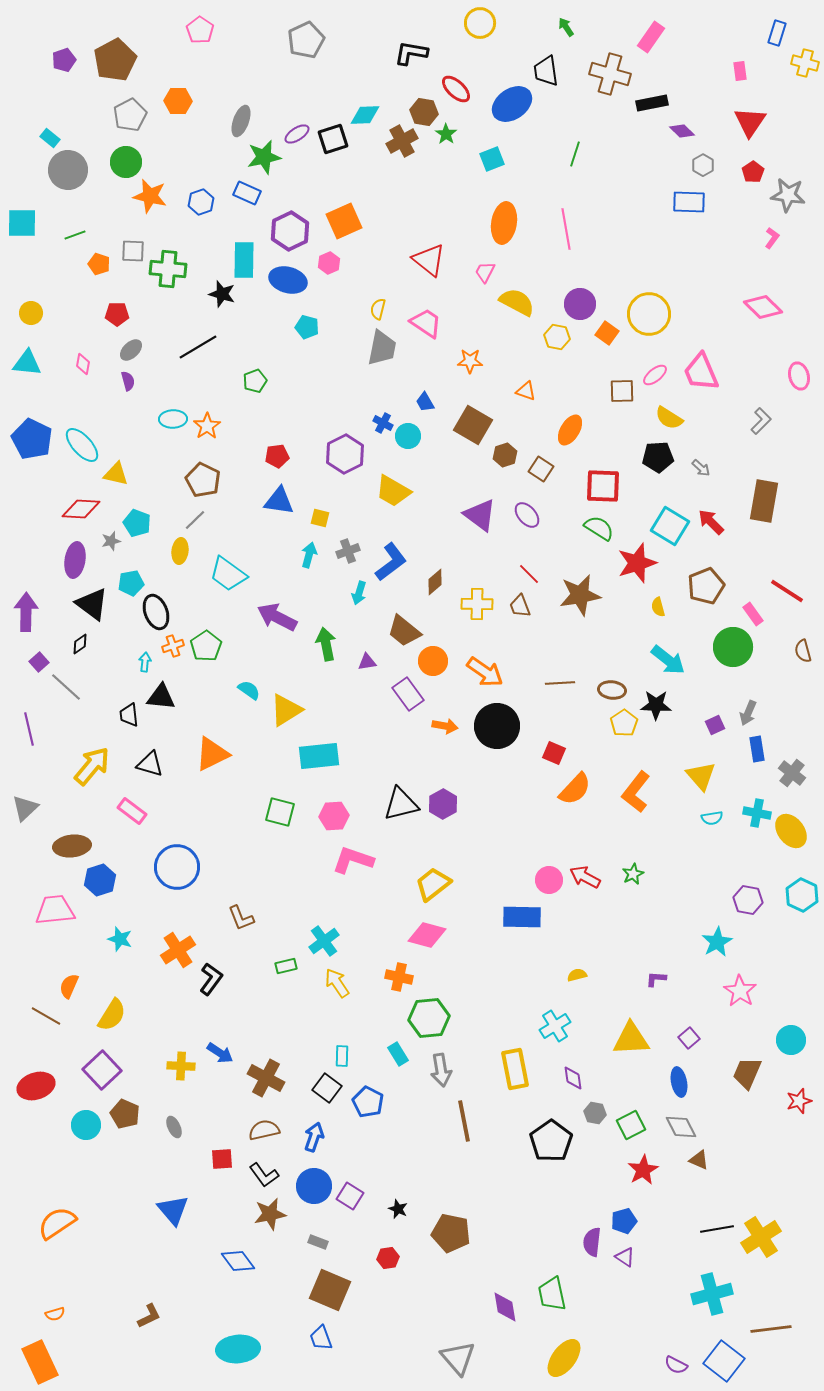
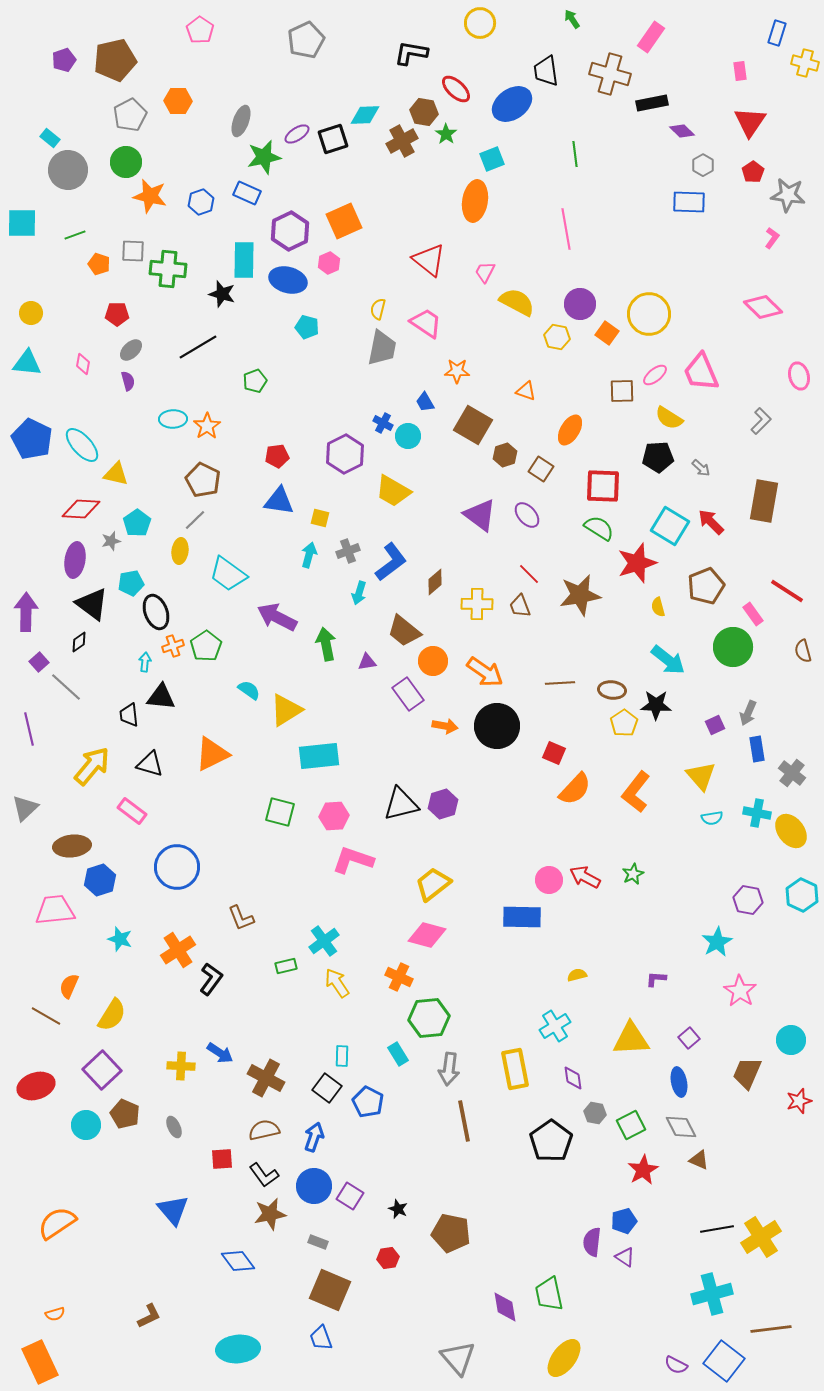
green arrow at (566, 27): moved 6 px right, 8 px up
brown pentagon at (115, 60): rotated 15 degrees clockwise
green line at (575, 154): rotated 25 degrees counterclockwise
orange ellipse at (504, 223): moved 29 px left, 22 px up
orange star at (470, 361): moved 13 px left, 10 px down
cyan pentagon at (137, 523): rotated 16 degrees clockwise
black diamond at (80, 644): moved 1 px left, 2 px up
purple hexagon at (443, 804): rotated 12 degrees clockwise
orange cross at (399, 977): rotated 12 degrees clockwise
gray arrow at (441, 1070): moved 8 px right, 1 px up; rotated 16 degrees clockwise
green trapezoid at (552, 1294): moved 3 px left
